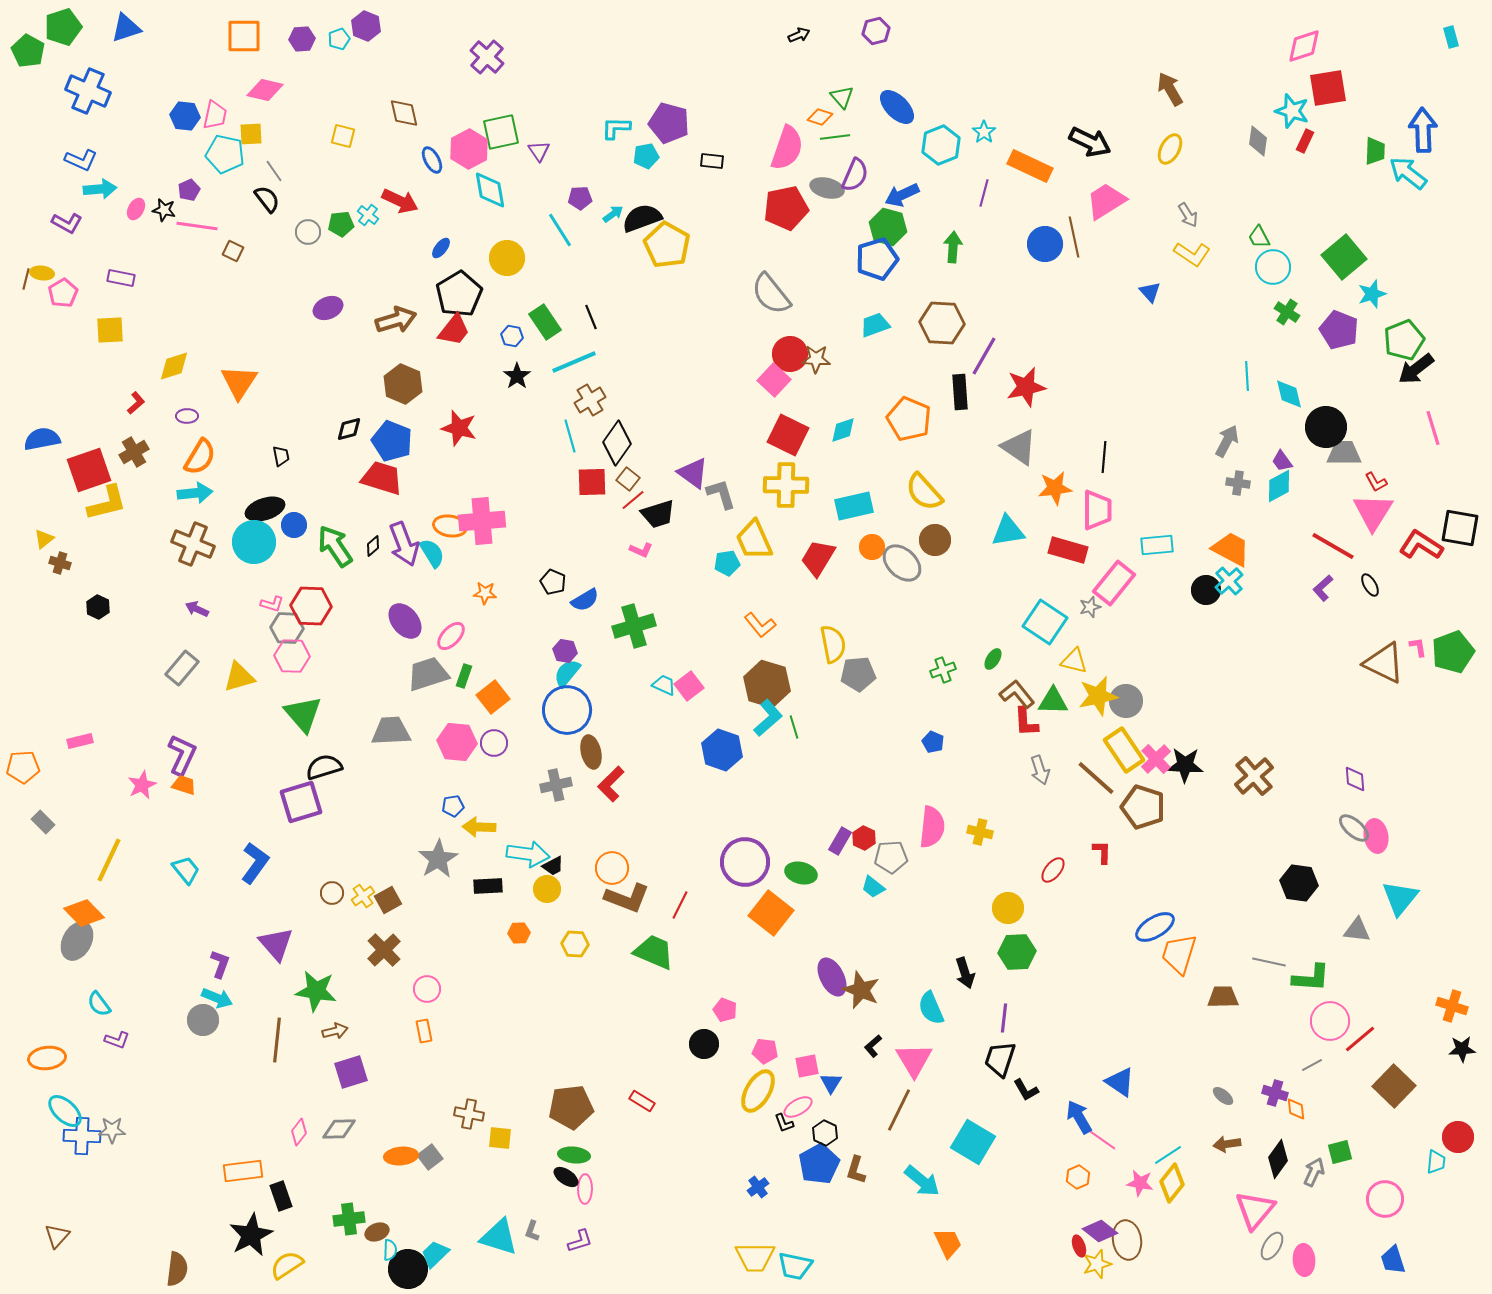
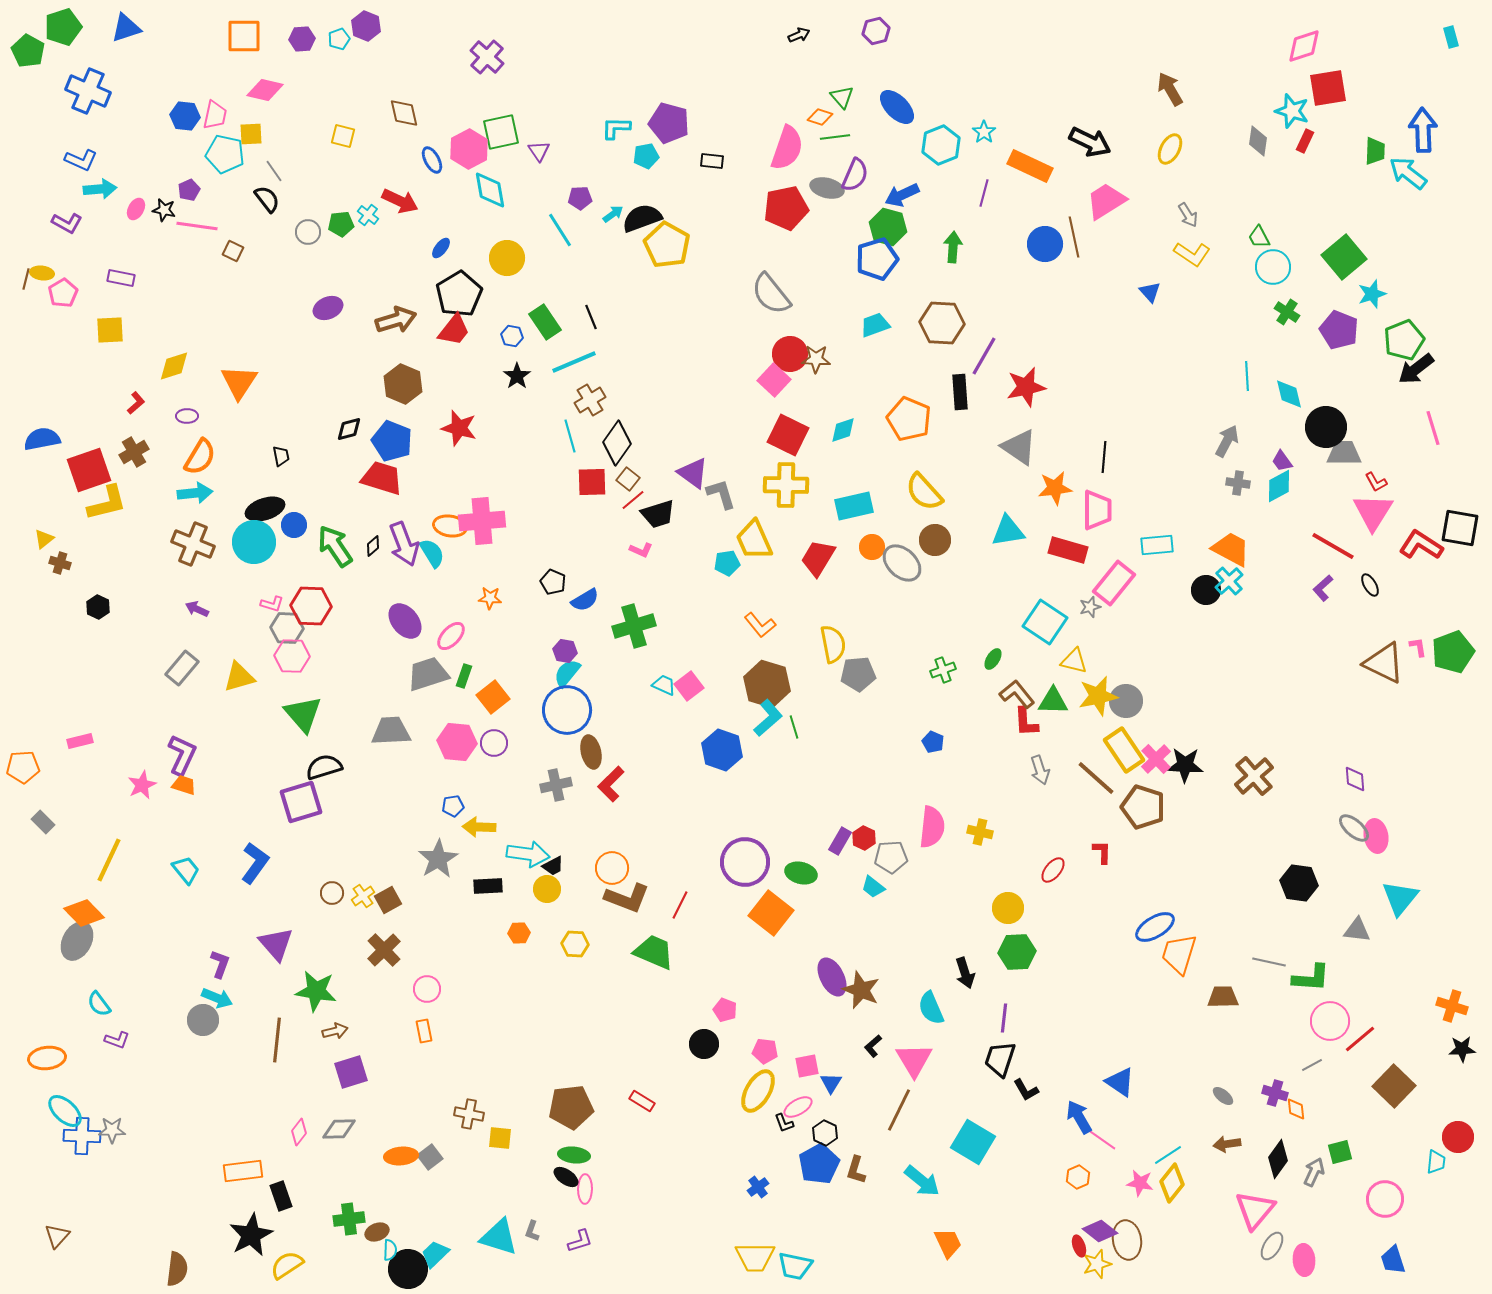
orange star at (485, 593): moved 5 px right, 5 px down
